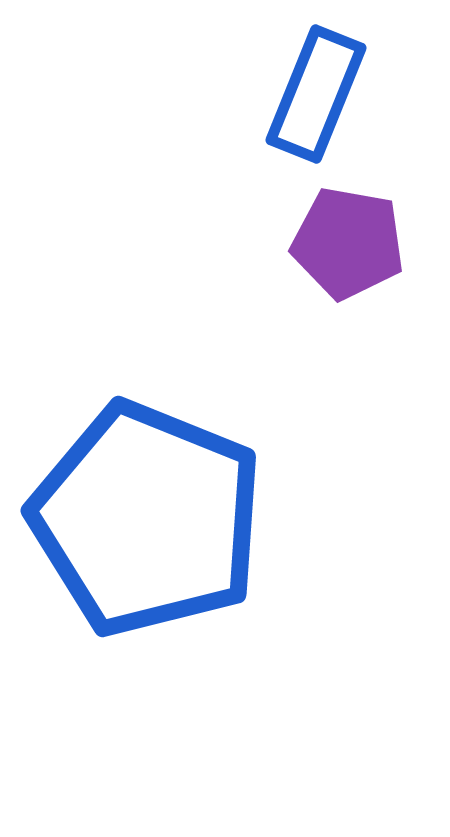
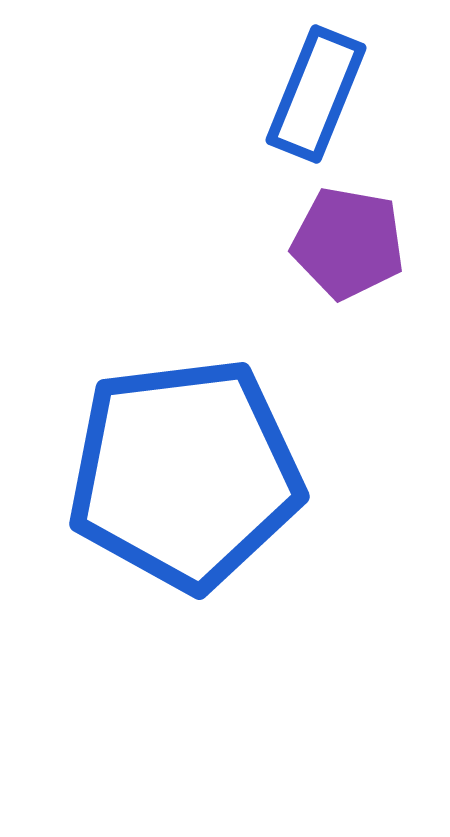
blue pentagon: moved 38 px right, 45 px up; rotated 29 degrees counterclockwise
